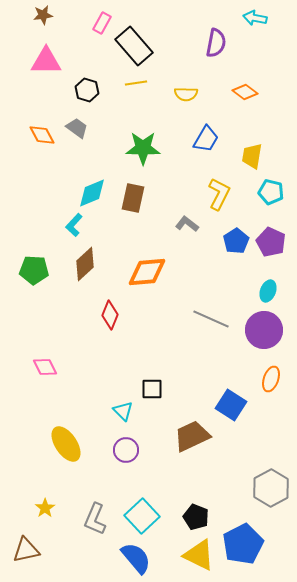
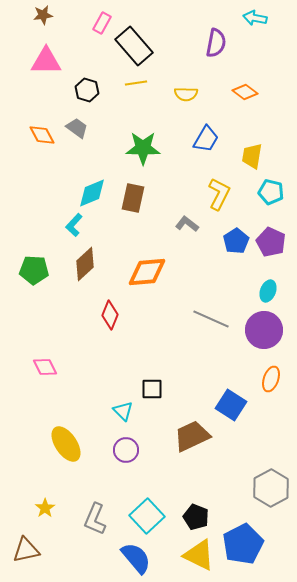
cyan square at (142, 516): moved 5 px right
